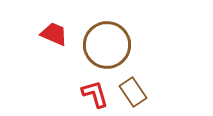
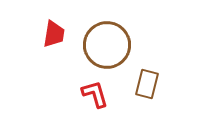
red trapezoid: rotated 76 degrees clockwise
brown rectangle: moved 14 px right, 8 px up; rotated 48 degrees clockwise
